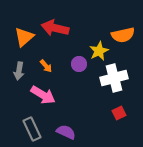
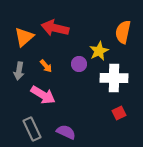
orange semicircle: moved 3 px up; rotated 115 degrees clockwise
white cross: rotated 16 degrees clockwise
